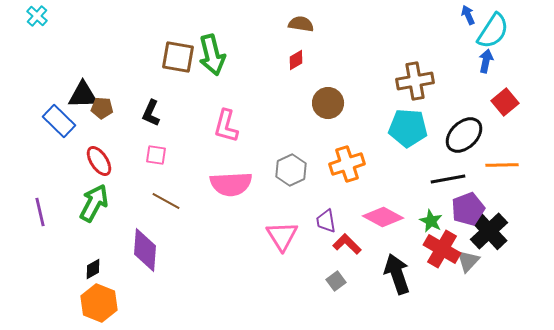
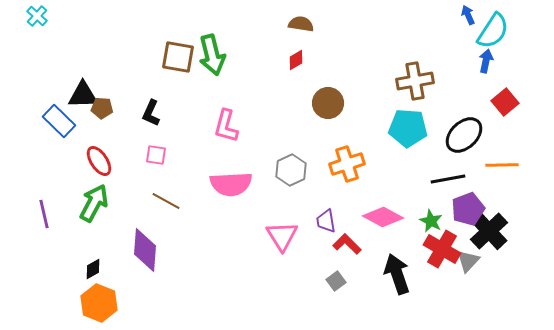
purple line at (40, 212): moved 4 px right, 2 px down
